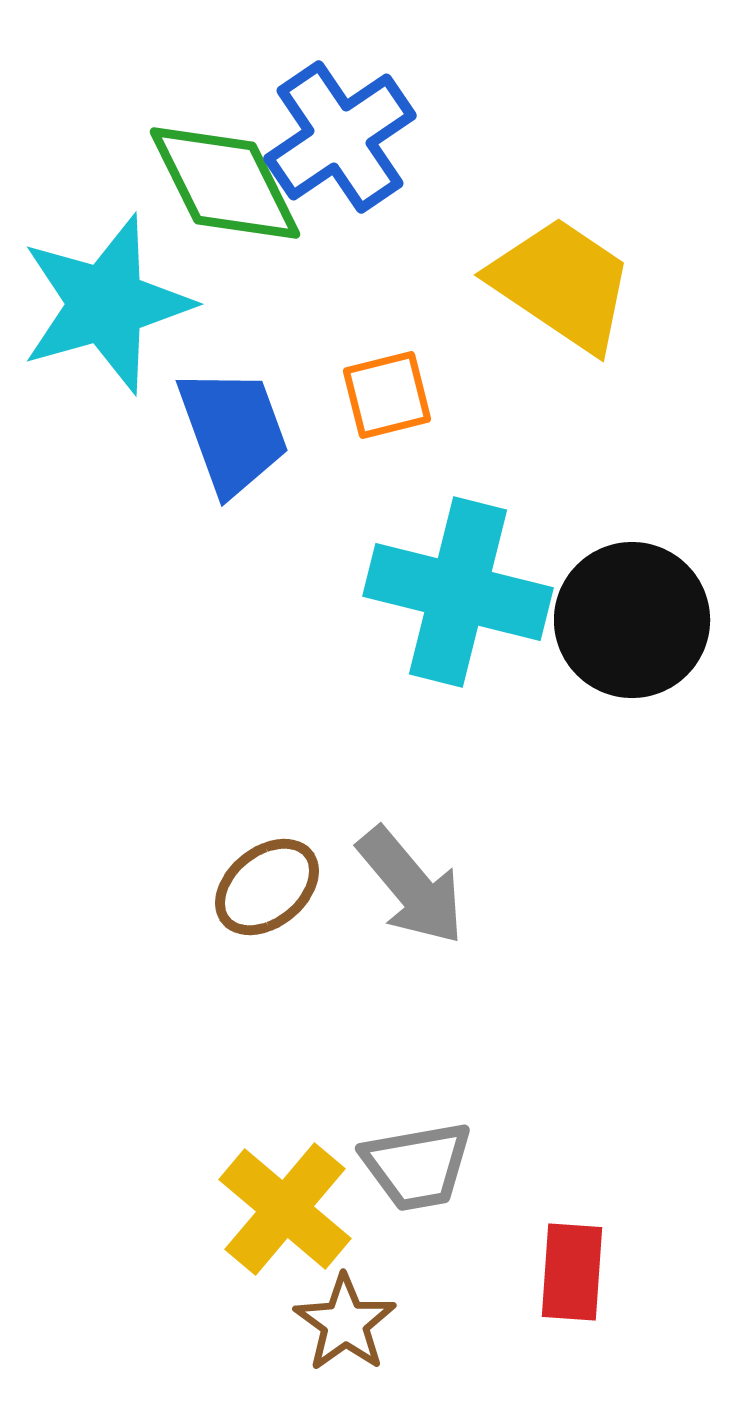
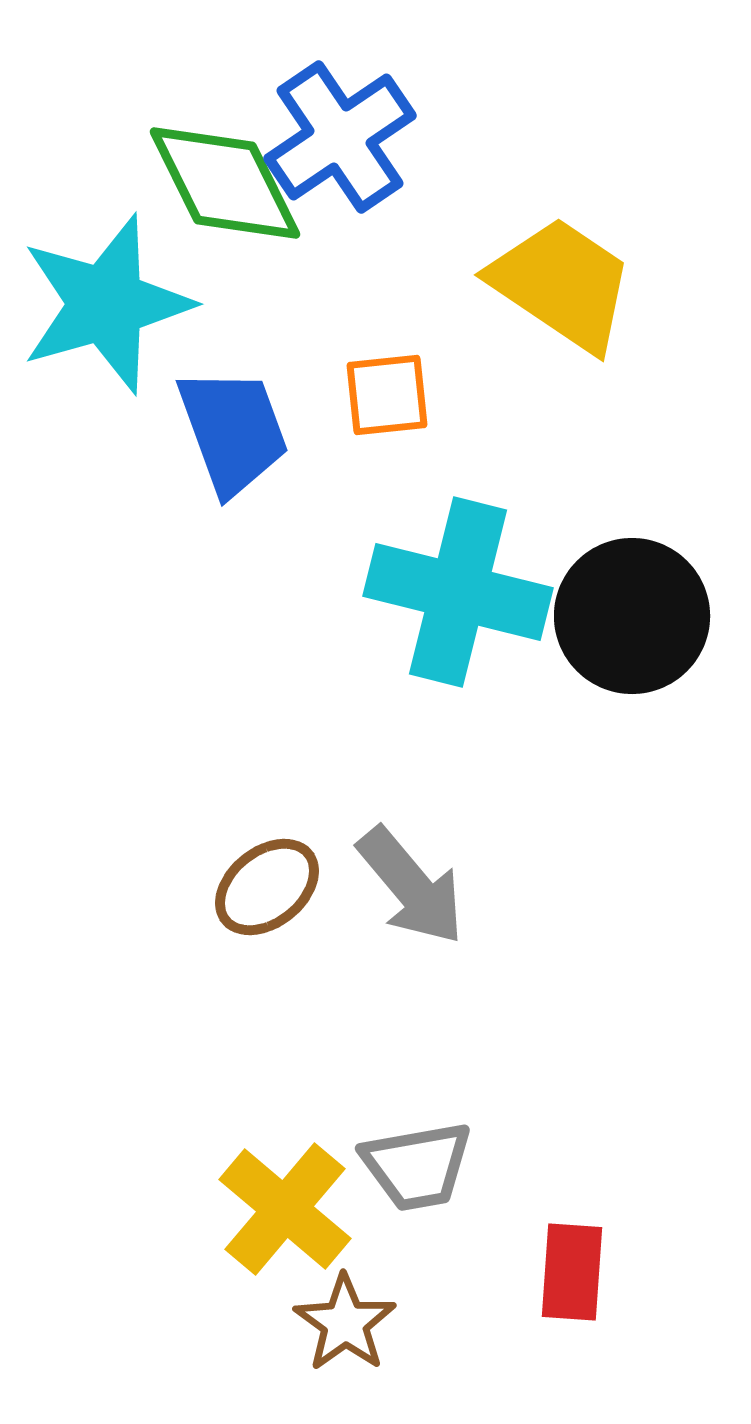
orange square: rotated 8 degrees clockwise
black circle: moved 4 px up
